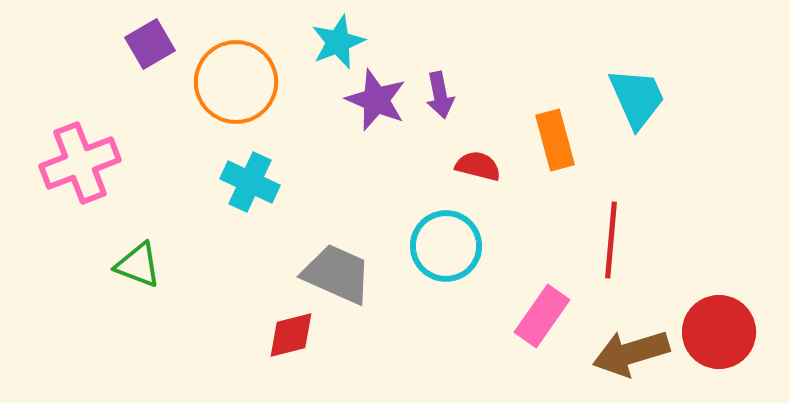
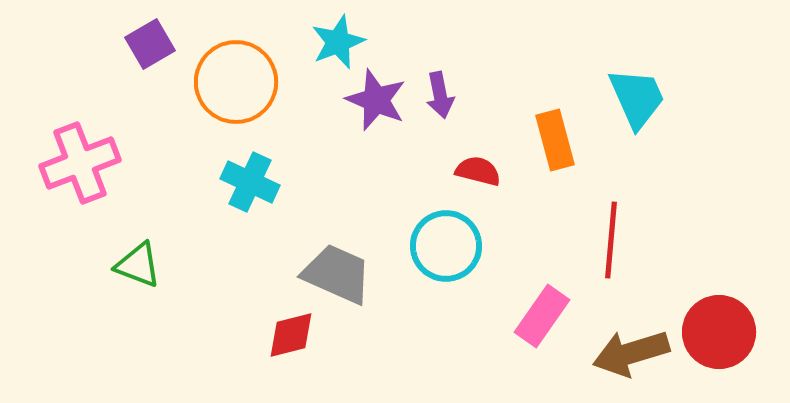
red semicircle: moved 5 px down
